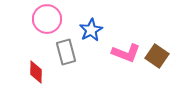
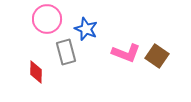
blue star: moved 5 px left, 1 px up; rotated 20 degrees counterclockwise
